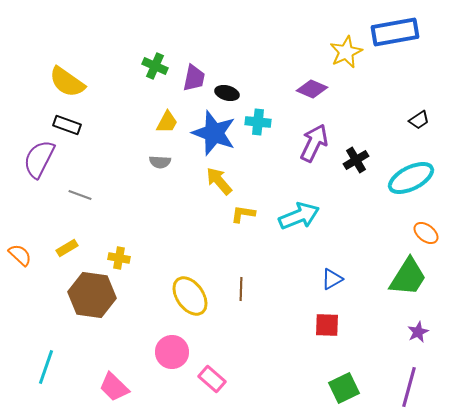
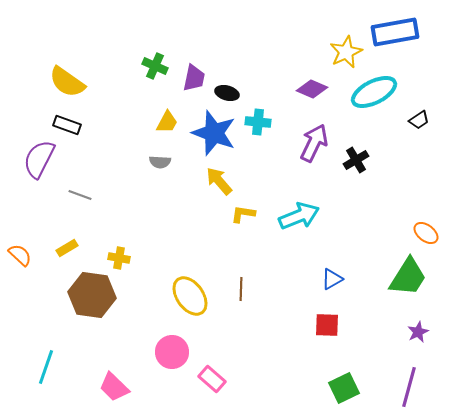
cyan ellipse: moved 37 px left, 86 px up
